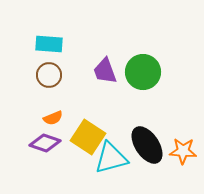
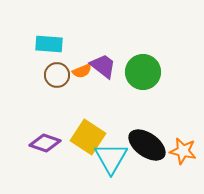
purple trapezoid: moved 2 px left, 5 px up; rotated 148 degrees clockwise
brown circle: moved 8 px right
orange semicircle: moved 29 px right, 47 px up
black ellipse: rotated 21 degrees counterclockwise
orange star: rotated 8 degrees clockwise
cyan triangle: rotated 45 degrees counterclockwise
